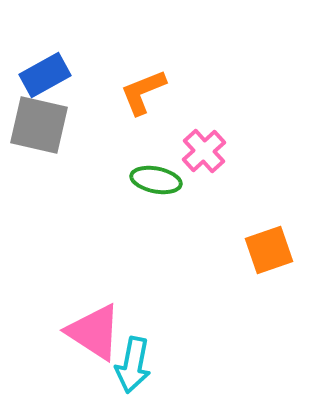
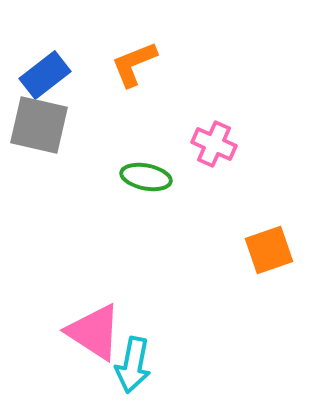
blue rectangle: rotated 9 degrees counterclockwise
orange L-shape: moved 9 px left, 28 px up
pink cross: moved 10 px right, 7 px up; rotated 24 degrees counterclockwise
green ellipse: moved 10 px left, 3 px up
